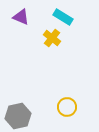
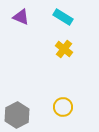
yellow cross: moved 12 px right, 11 px down
yellow circle: moved 4 px left
gray hexagon: moved 1 px left, 1 px up; rotated 15 degrees counterclockwise
